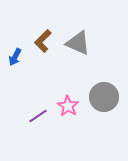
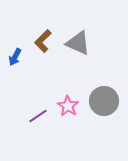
gray circle: moved 4 px down
